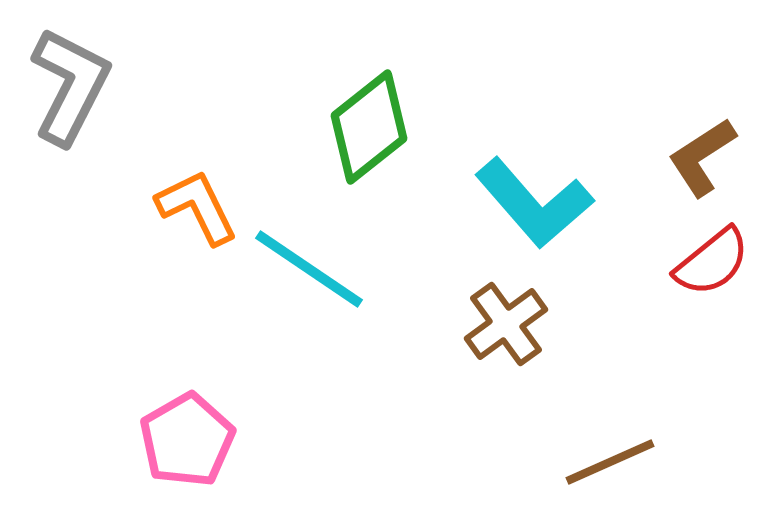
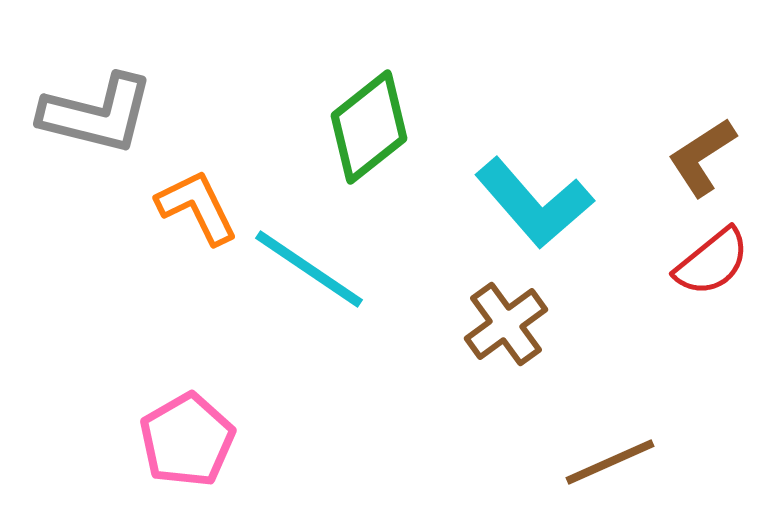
gray L-shape: moved 27 px right, 28 px down; rotated 77 degrees clockwise
